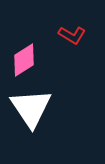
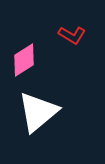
white triangle: moved 7 px right, 4 px down; rotated 24 degrees clockwise
